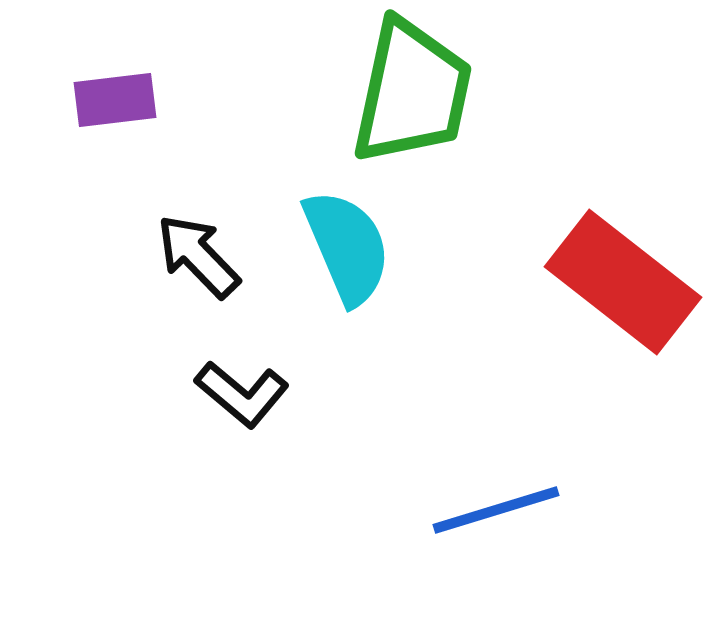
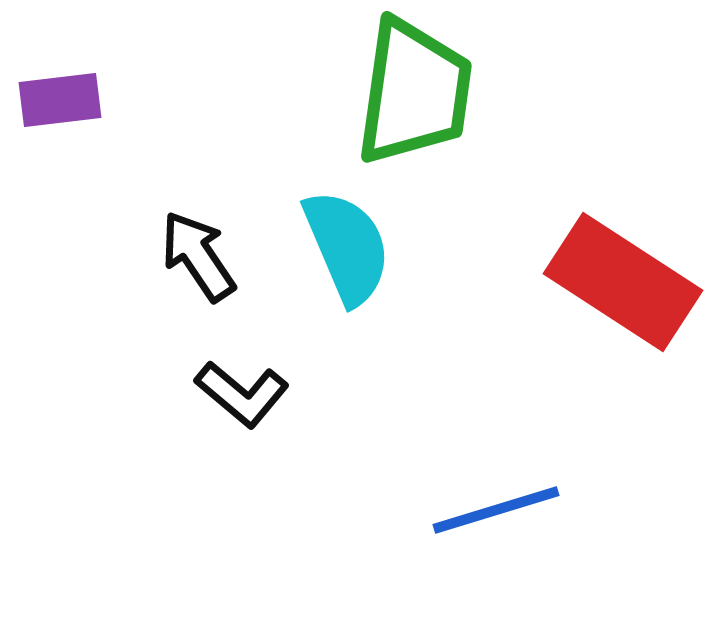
green trapezoid: moved 2 px right; rotated 4 degrees counterclockwise
purple rectangle: moved 55 px left
black arrow: rotated 10 degrees clockwise
red rectangle: rotated 5 degrees counterclockwise
